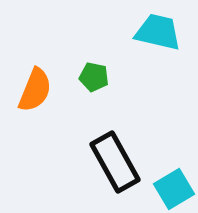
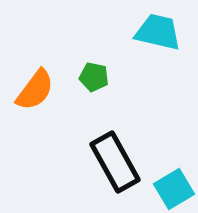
orange semicircle: rotated 15 degrees clockwise
